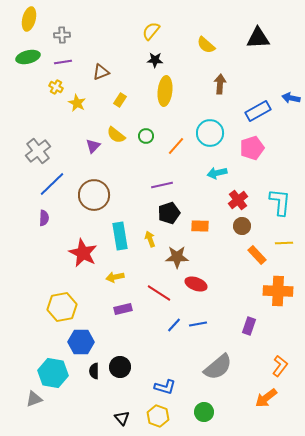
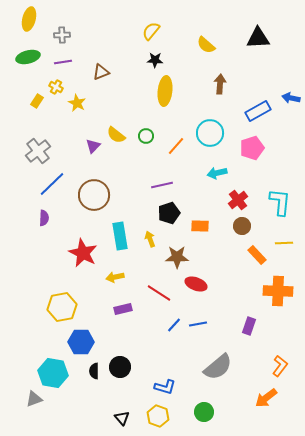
yellow rectangle at (120, 100): moved 83 px left, 1 px down
